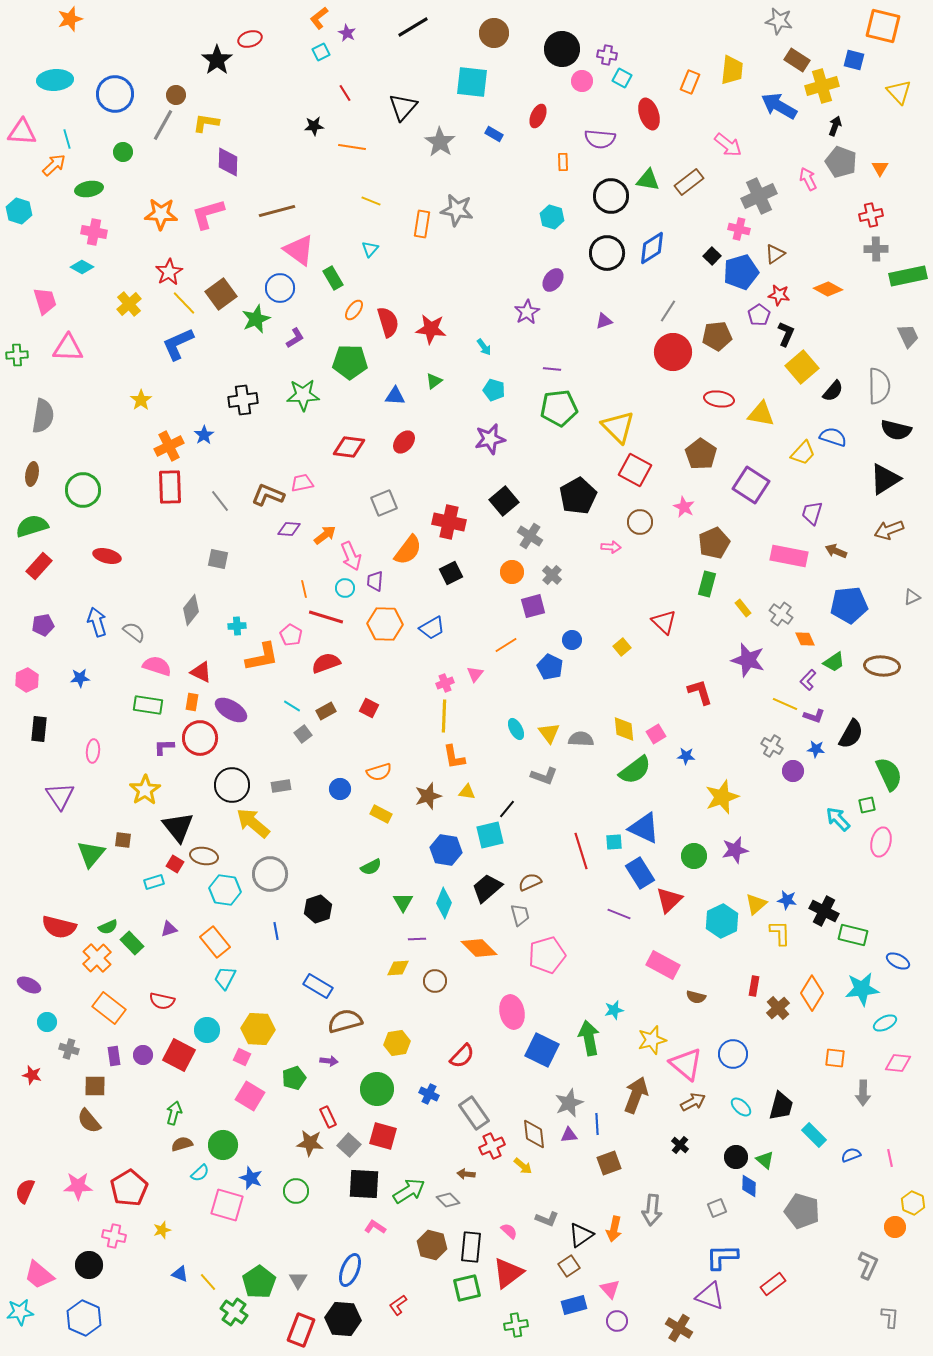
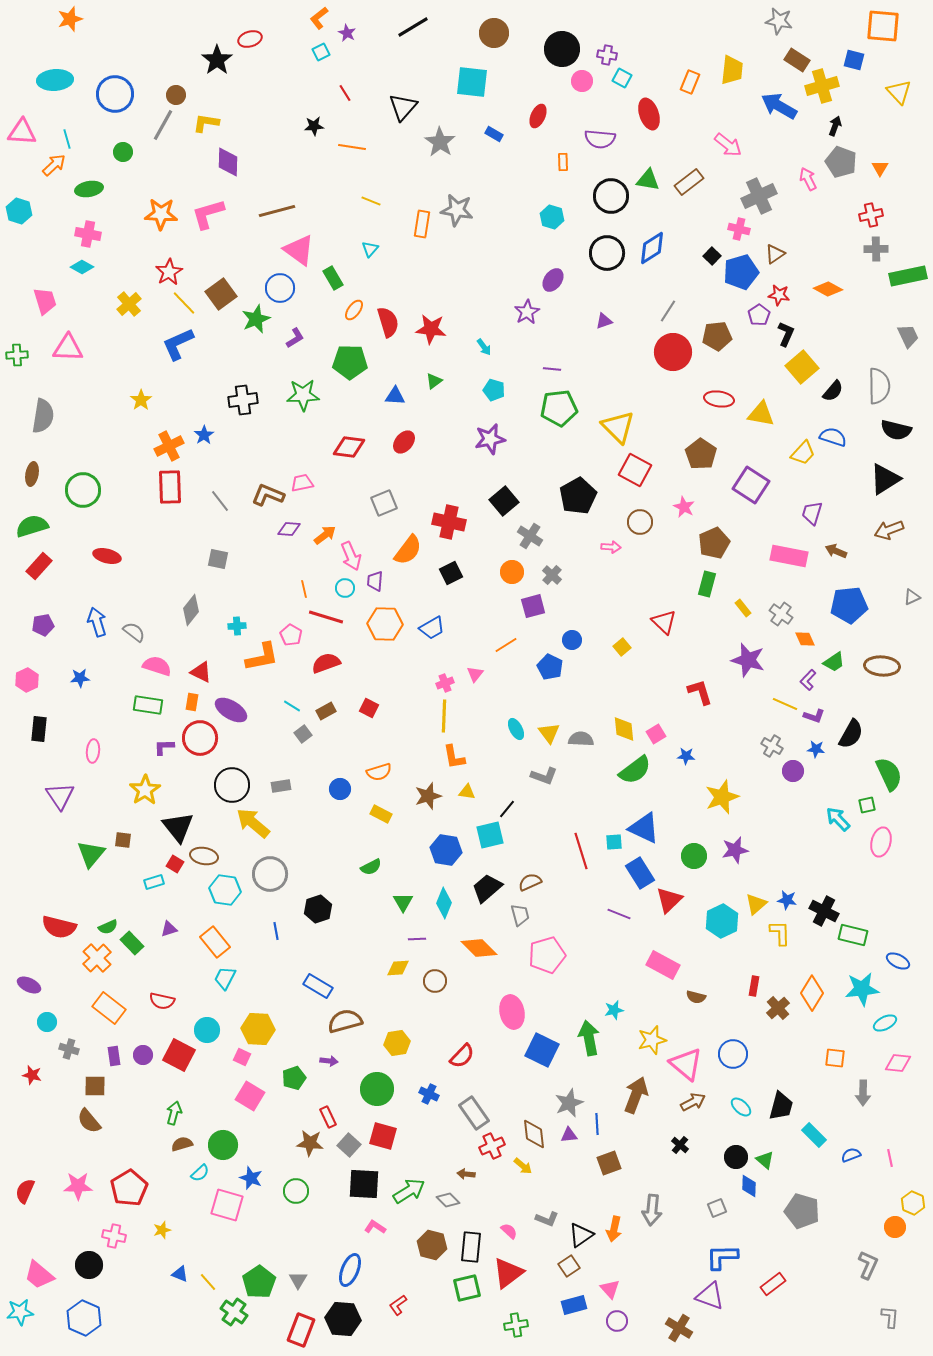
orange square at (883, 26): rotated 9 degrees counterclockwise
pink cross at (94, 232): moved 6 px left, 2 px down
